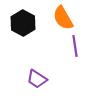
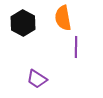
orange semicircle: rotated 20 degrees clockwise
purple line: moved 1 px right, 1 px down; rotated 10 degrees clockwise
